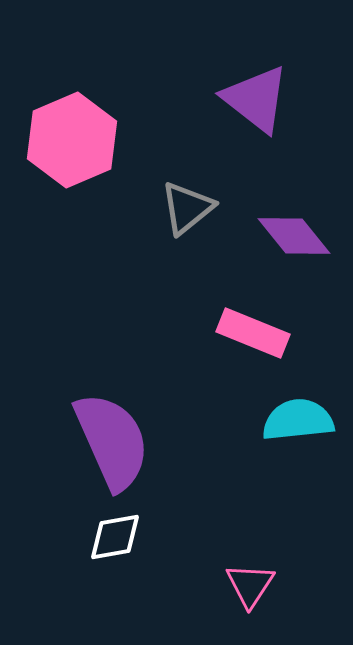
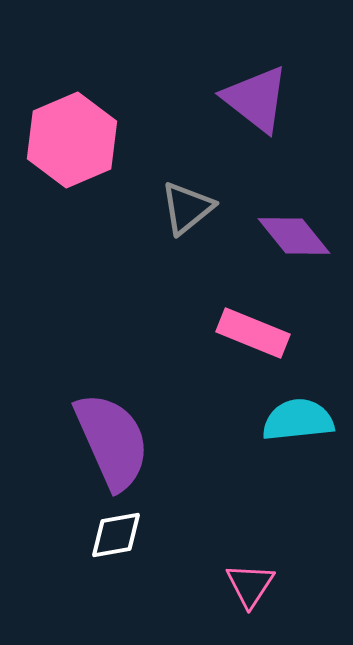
white diamond: moved 1 px right, 2 px up
